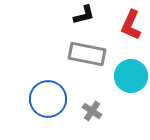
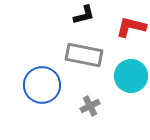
red L-shape: moved 2 px down; rotated 80 degrees clockwise
gray rectangle: moved 3 px left, 1 px down
blue circle: moved 6 px left, 14 px up
gray cross: moved 2 px left, 5 px up; rotated 30 degrees clockwise
